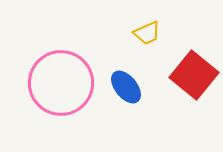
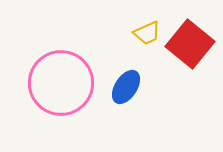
red square: moved 4 px left, 31 px up
blue ellipse: rotated 72 degrees clockwise
